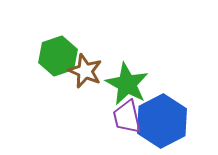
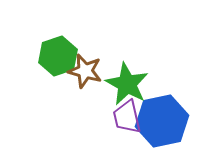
brown star: rotated 8 degrees counterclockwise
blue hexagon: rotated 15 degrees clockwise
